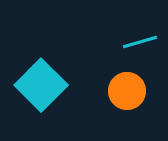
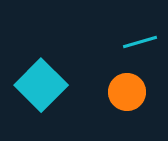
orange circle: moved 1 px down
